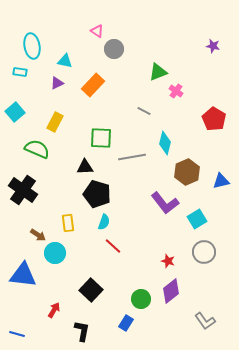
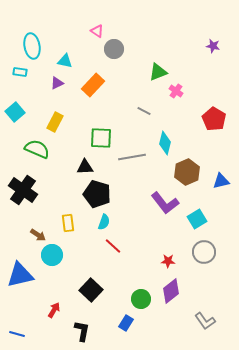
cyan circle at (55, 253): moved 3 px left, 2 px down
red star at (168, 261): rotated 16 degrees counterclockwise
blue triangle at (23, 275): moved 3 px left; rotated 20 degrees counterclockwise
